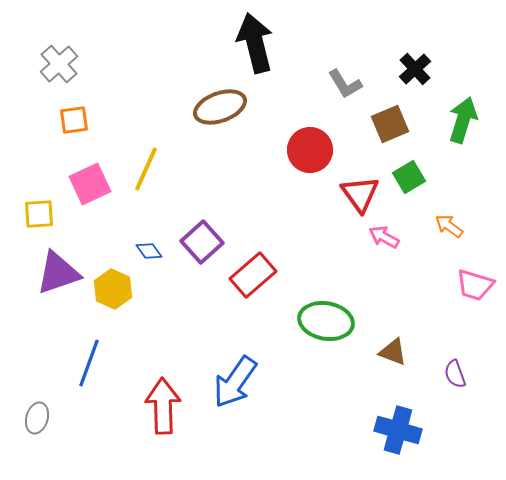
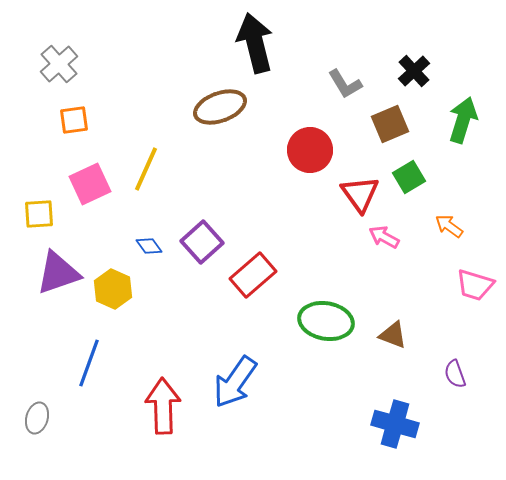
black cross: moved 1 px left, 2 px down
blue diamond: moved 5 px up
brown triangle: moved 17 px up
blue cross: moved 3 px left, 6 px up
